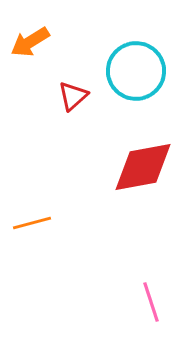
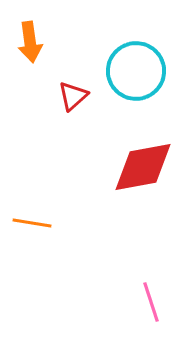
orange arrow: rotated 66 degrees counterclockwise
orange line: rotated 24 degrees clockwise
